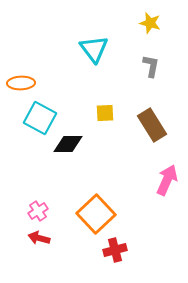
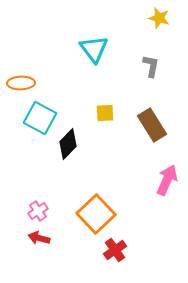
yellow star: moved 9 px right, 5 px up
black diamond: rotated 44 degrees counterclockwise
red cross: rotated 20 degrees counterclockwise
